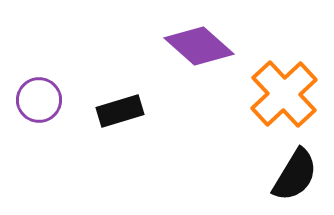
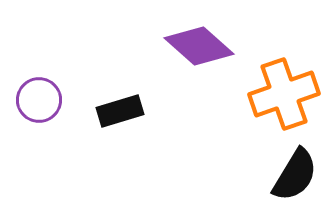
orange cross: rotated 24 degrees clockwise
